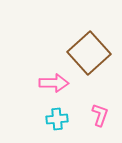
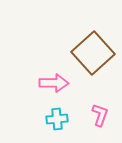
brown square: moved 4 px right
